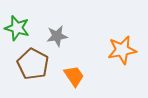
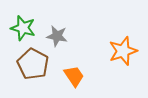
green star: moved 6 px right
gray star: rotated 20 degrees clockwise
orange star: moved 1 px right, 1 px down; rotated 8 degrees counterclockwise
